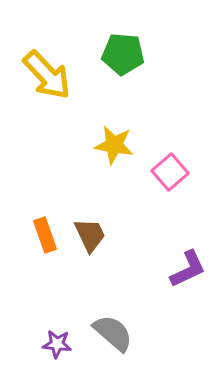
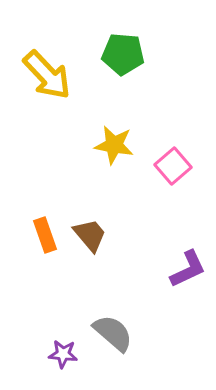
pink square: moved 3 px right, 6 px up
brown trapezoid: rotated 15 degrees counterclockwise
purple star: moved 6 px right, 10 px down
